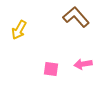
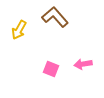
brown L-shape: moved 21 px left
pink square: rotated 14 degrees clockwise
